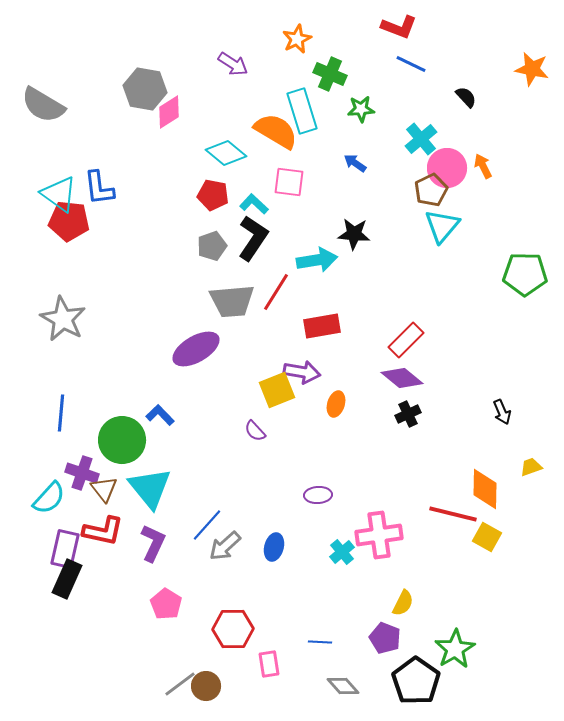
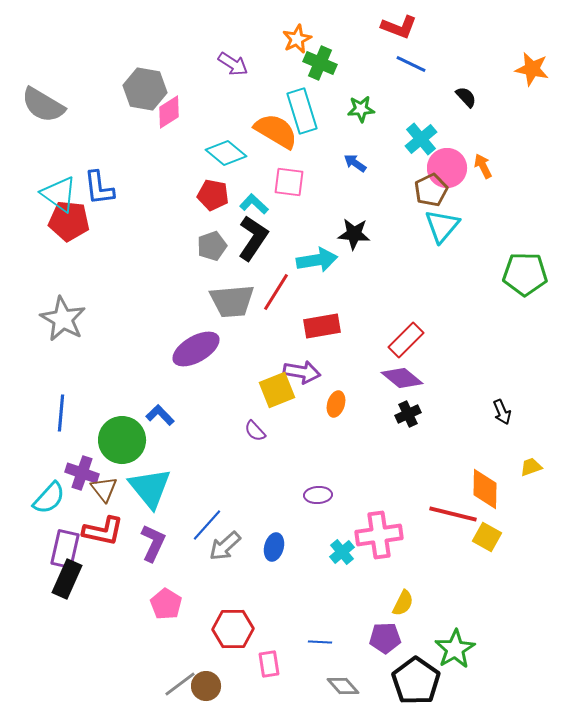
green cross at (330, 74): moved 10 px left, 11 px up
purple pentagon at (385, 638): rotated 24 degrees counterclockwise
